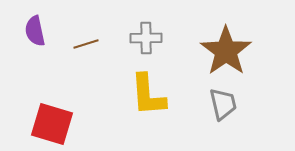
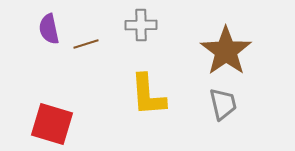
purple semicircle: moved 14 px right, 2 px up
gray cross: moved 5 px left, 13 px up
